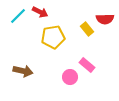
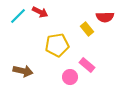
red semicircle: moved 2 px up
yellow pentagon: moved 4 px right, 8 px down
